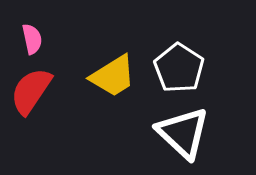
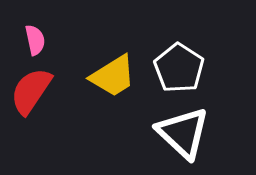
pink semicircle: moved 3 px right, 1 px down
